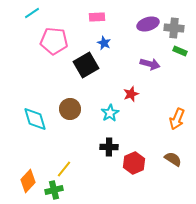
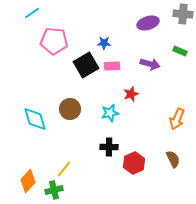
pink rectangle: moved 15 px right, 49 px down
purple ellipse: moved 1 px up
gray cross: moved 9 px right, 14 px up
blue star: rotated 24 degrees counterclockwise
cyan star: rotated 18 degrees clockwise
brown semicircle: rotated 30 degrees clockwise
